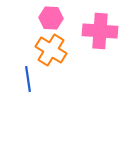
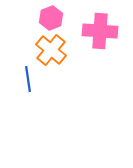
pink hexagon: rotated 25 degrees counterclockwise
orange cross: rotated 8 degrees clockwise
